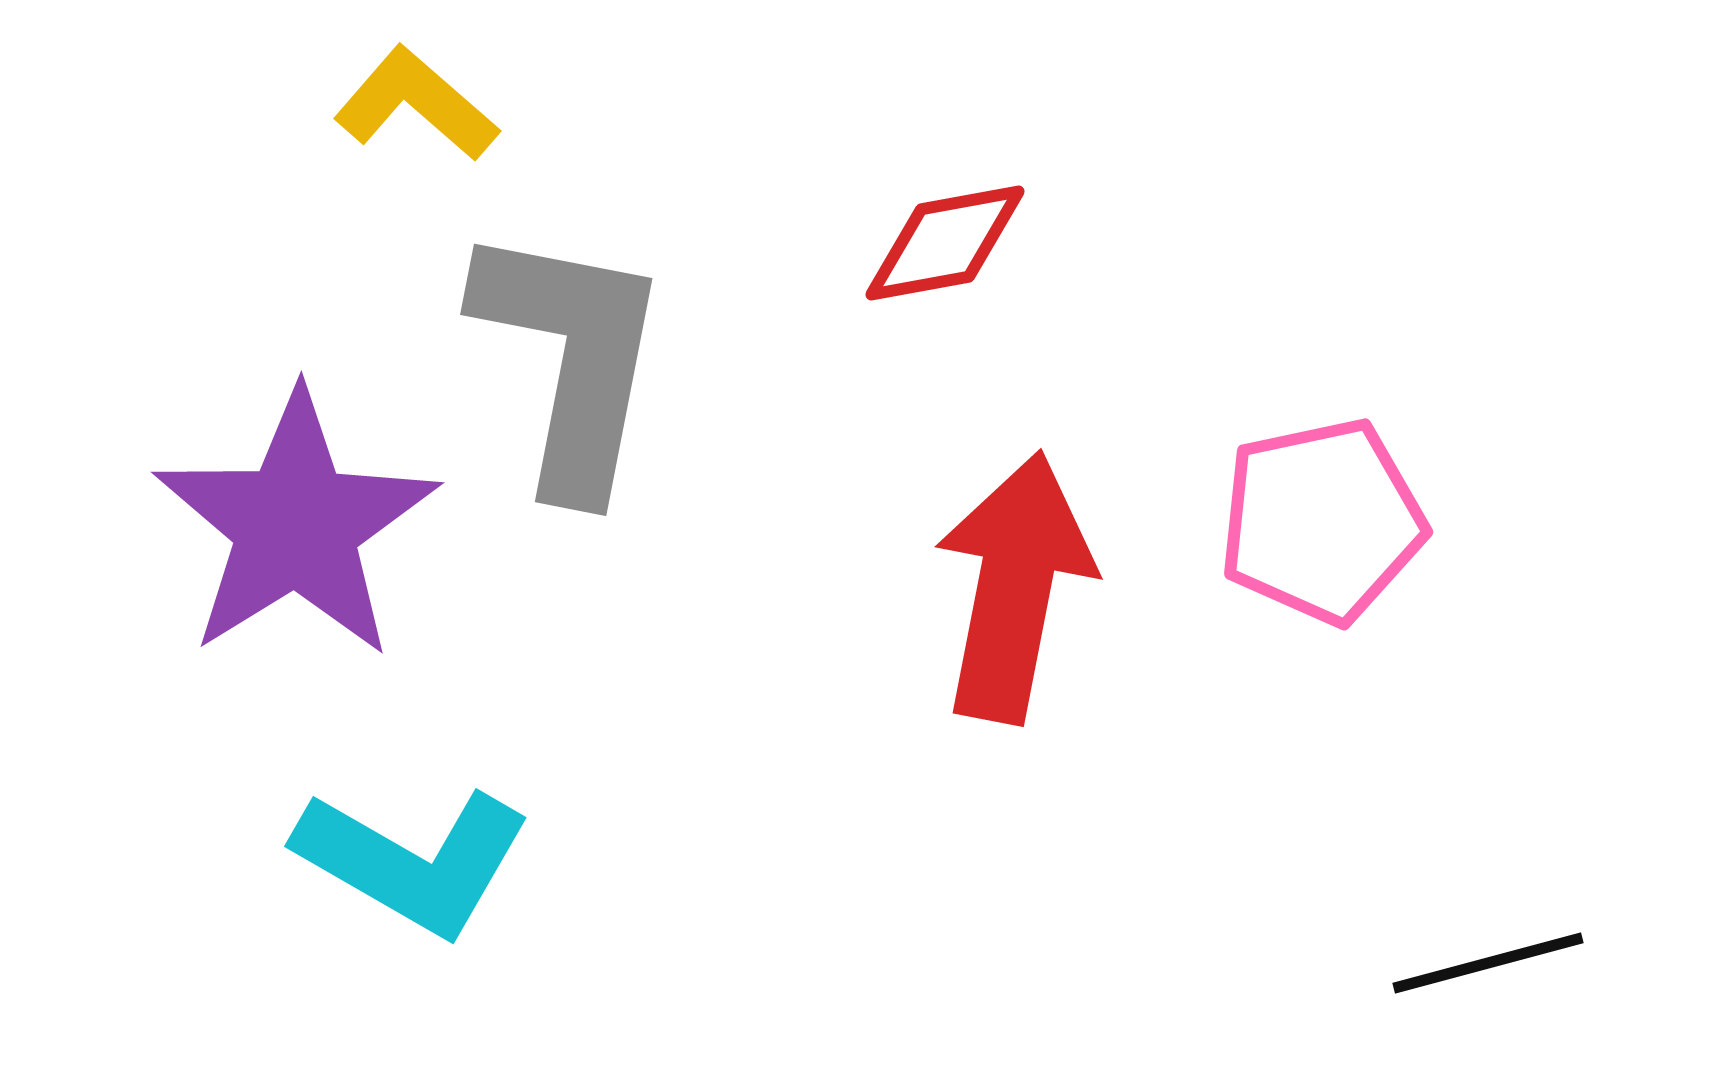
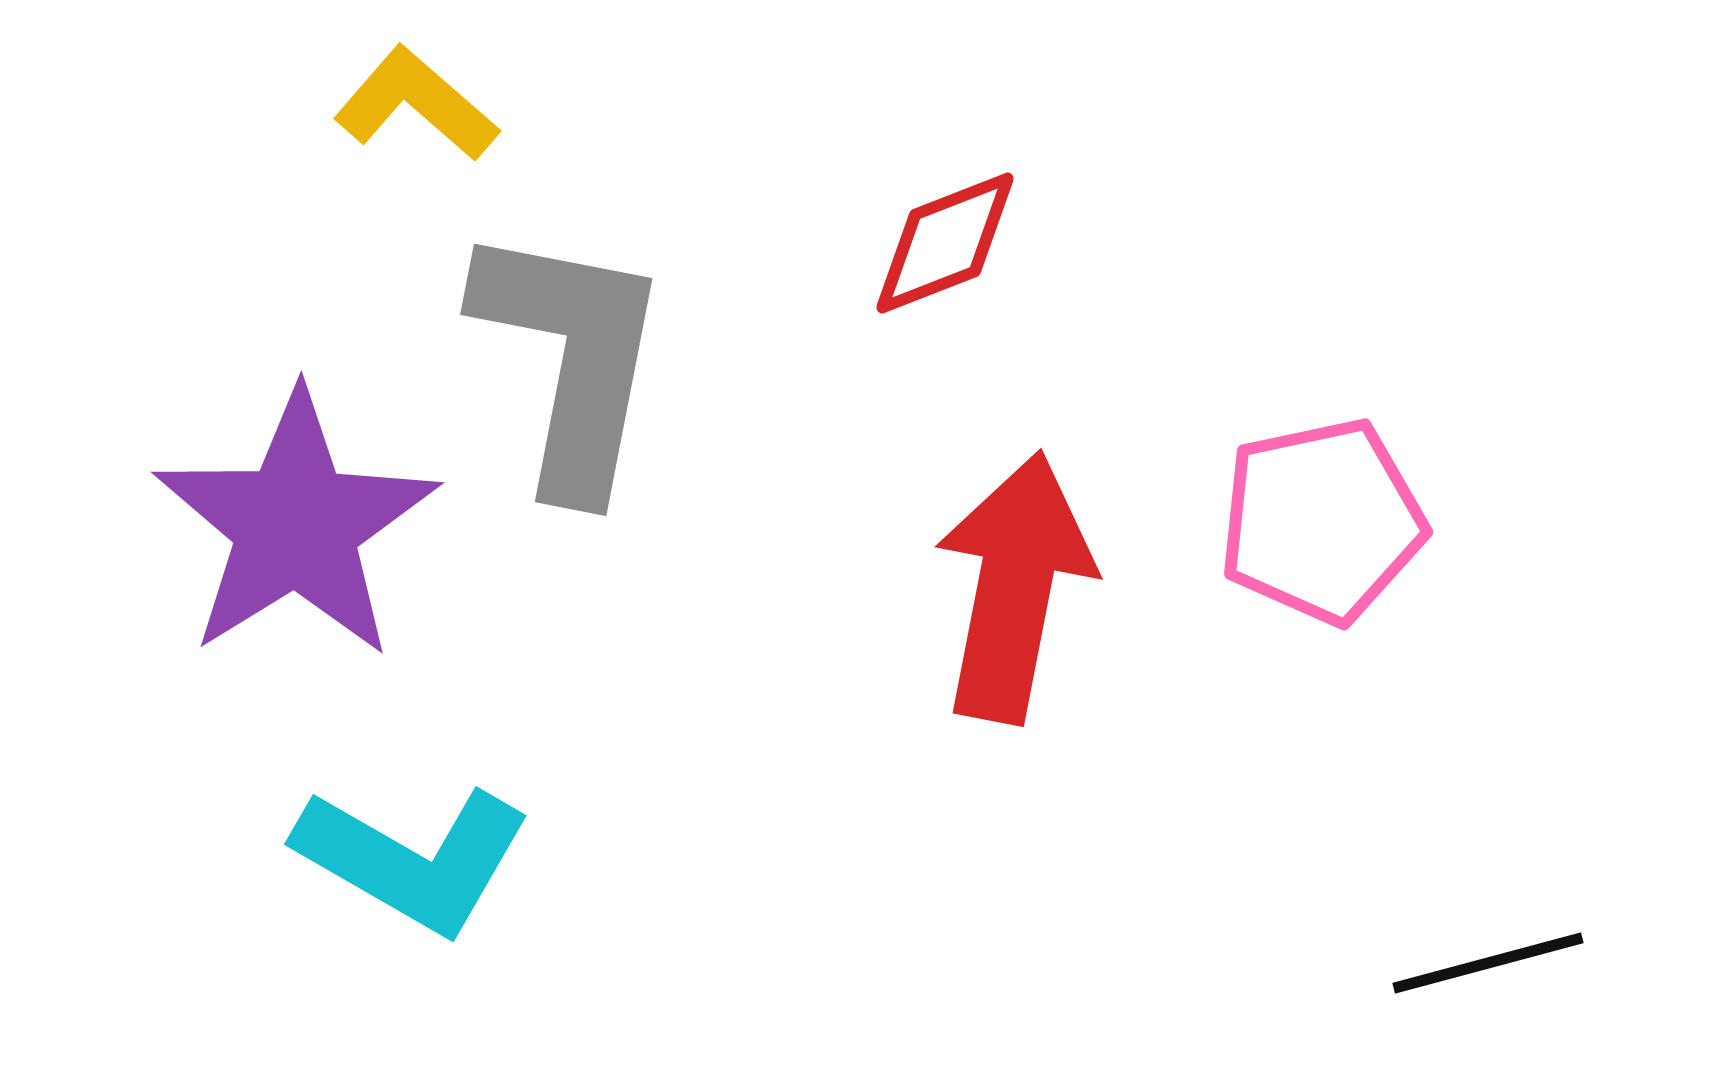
red diamond: rotated 11 degrees counterclockwise
cyan L-shape: moved 2 px up
